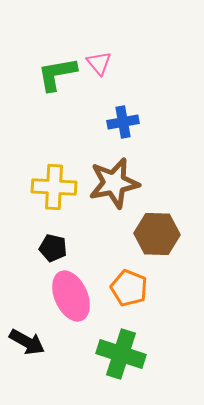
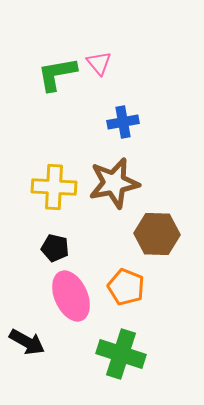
black pentagon: moved 2 px right
orange pentagon: moved 3 px left, 1 px up
